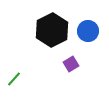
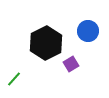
black hexagon: moved 6 px left, 13 px down
